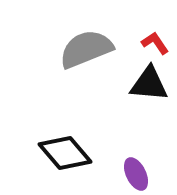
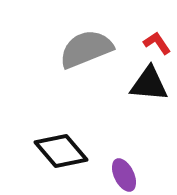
red L-shape: moved 2 px right
black diamond: moved 4 px left, 2 px up
purple ellipse: moved 12 px left, 1 px down
